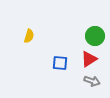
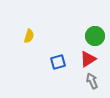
red triangle: moved 1 px left
blue square: moved 2 px left, 1 px up; rotated 21 degrees counterclockwise
gray arrow: rotated 133 degrees counterclockwise
